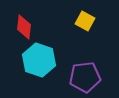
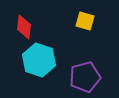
yellow square: rotated 12 degrees counterclockwise
purple pentagon: rotated 8 degrees counterclockwise
